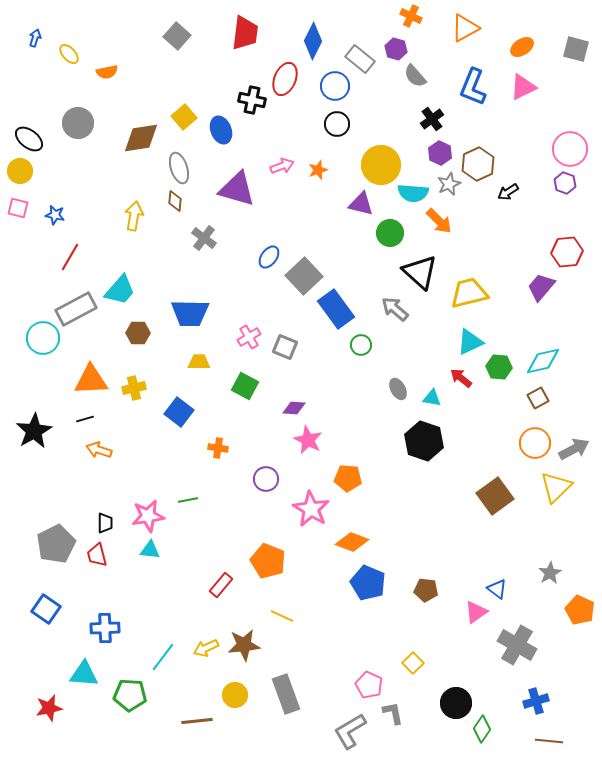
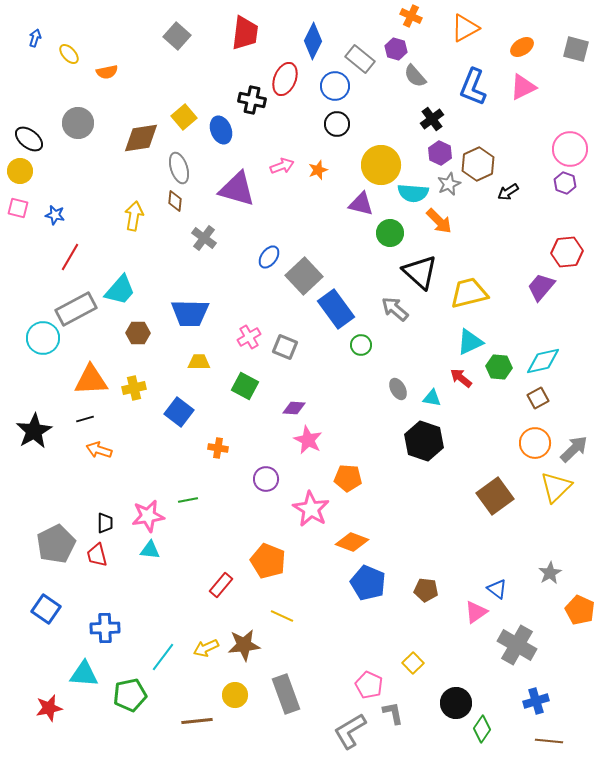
gray arrow at (574, 449): rotated 16 degrees counterclockwise
green pentagon at (130, 695): rotated 16 degrees counterclockwise
